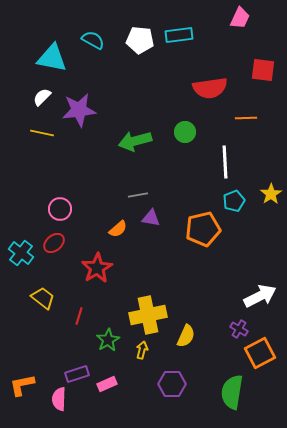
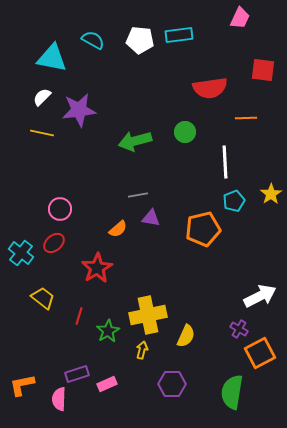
green star: moved 9 px up
